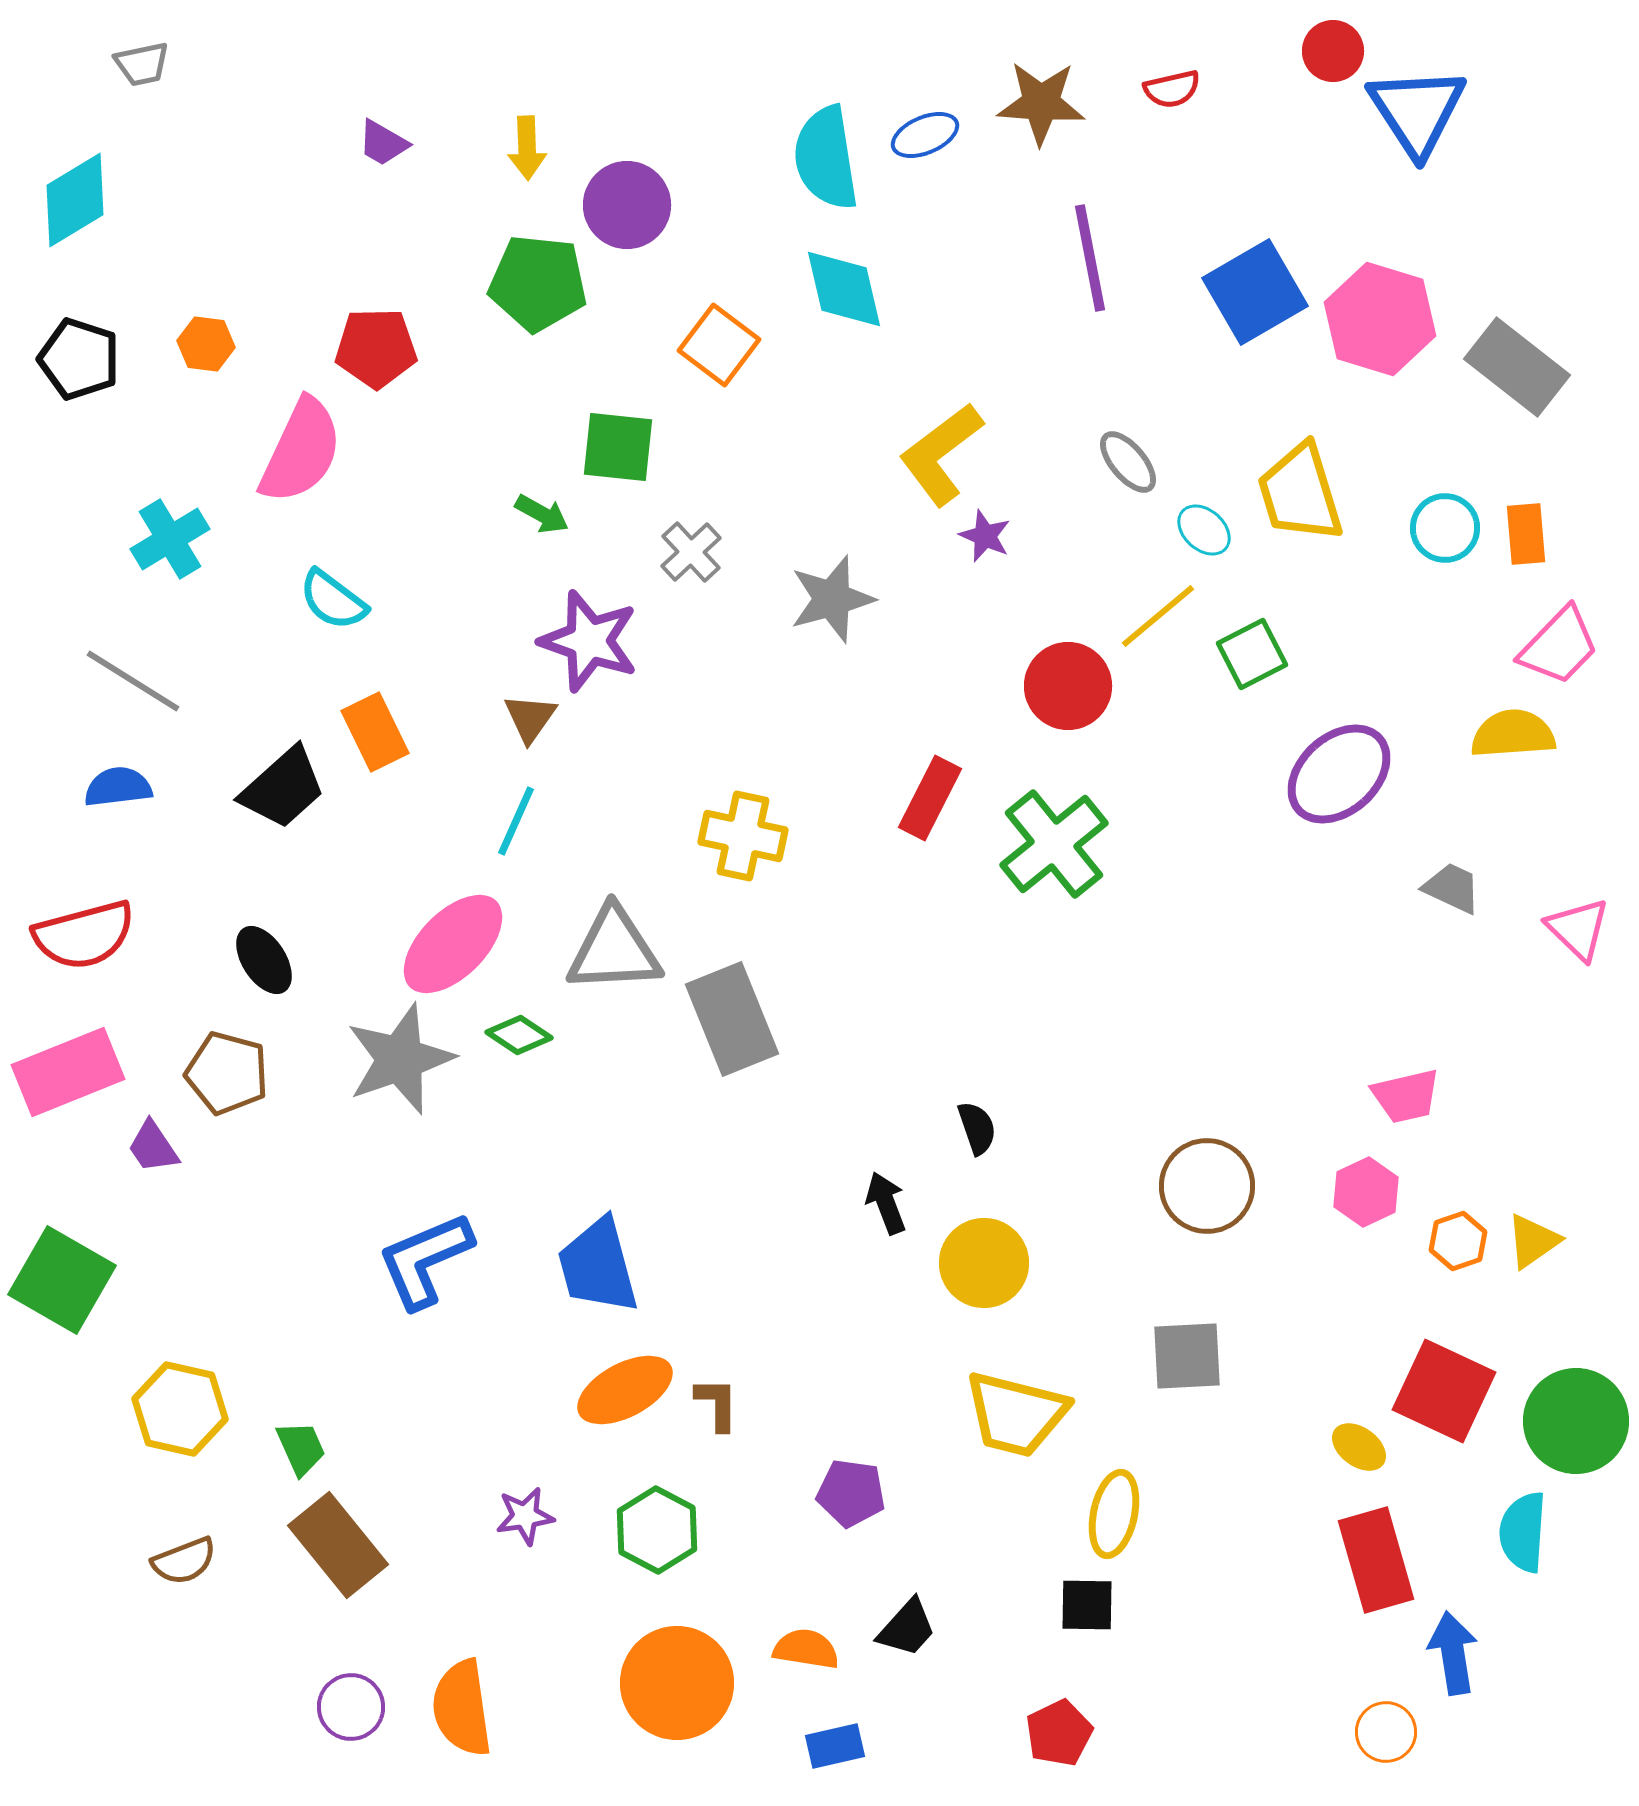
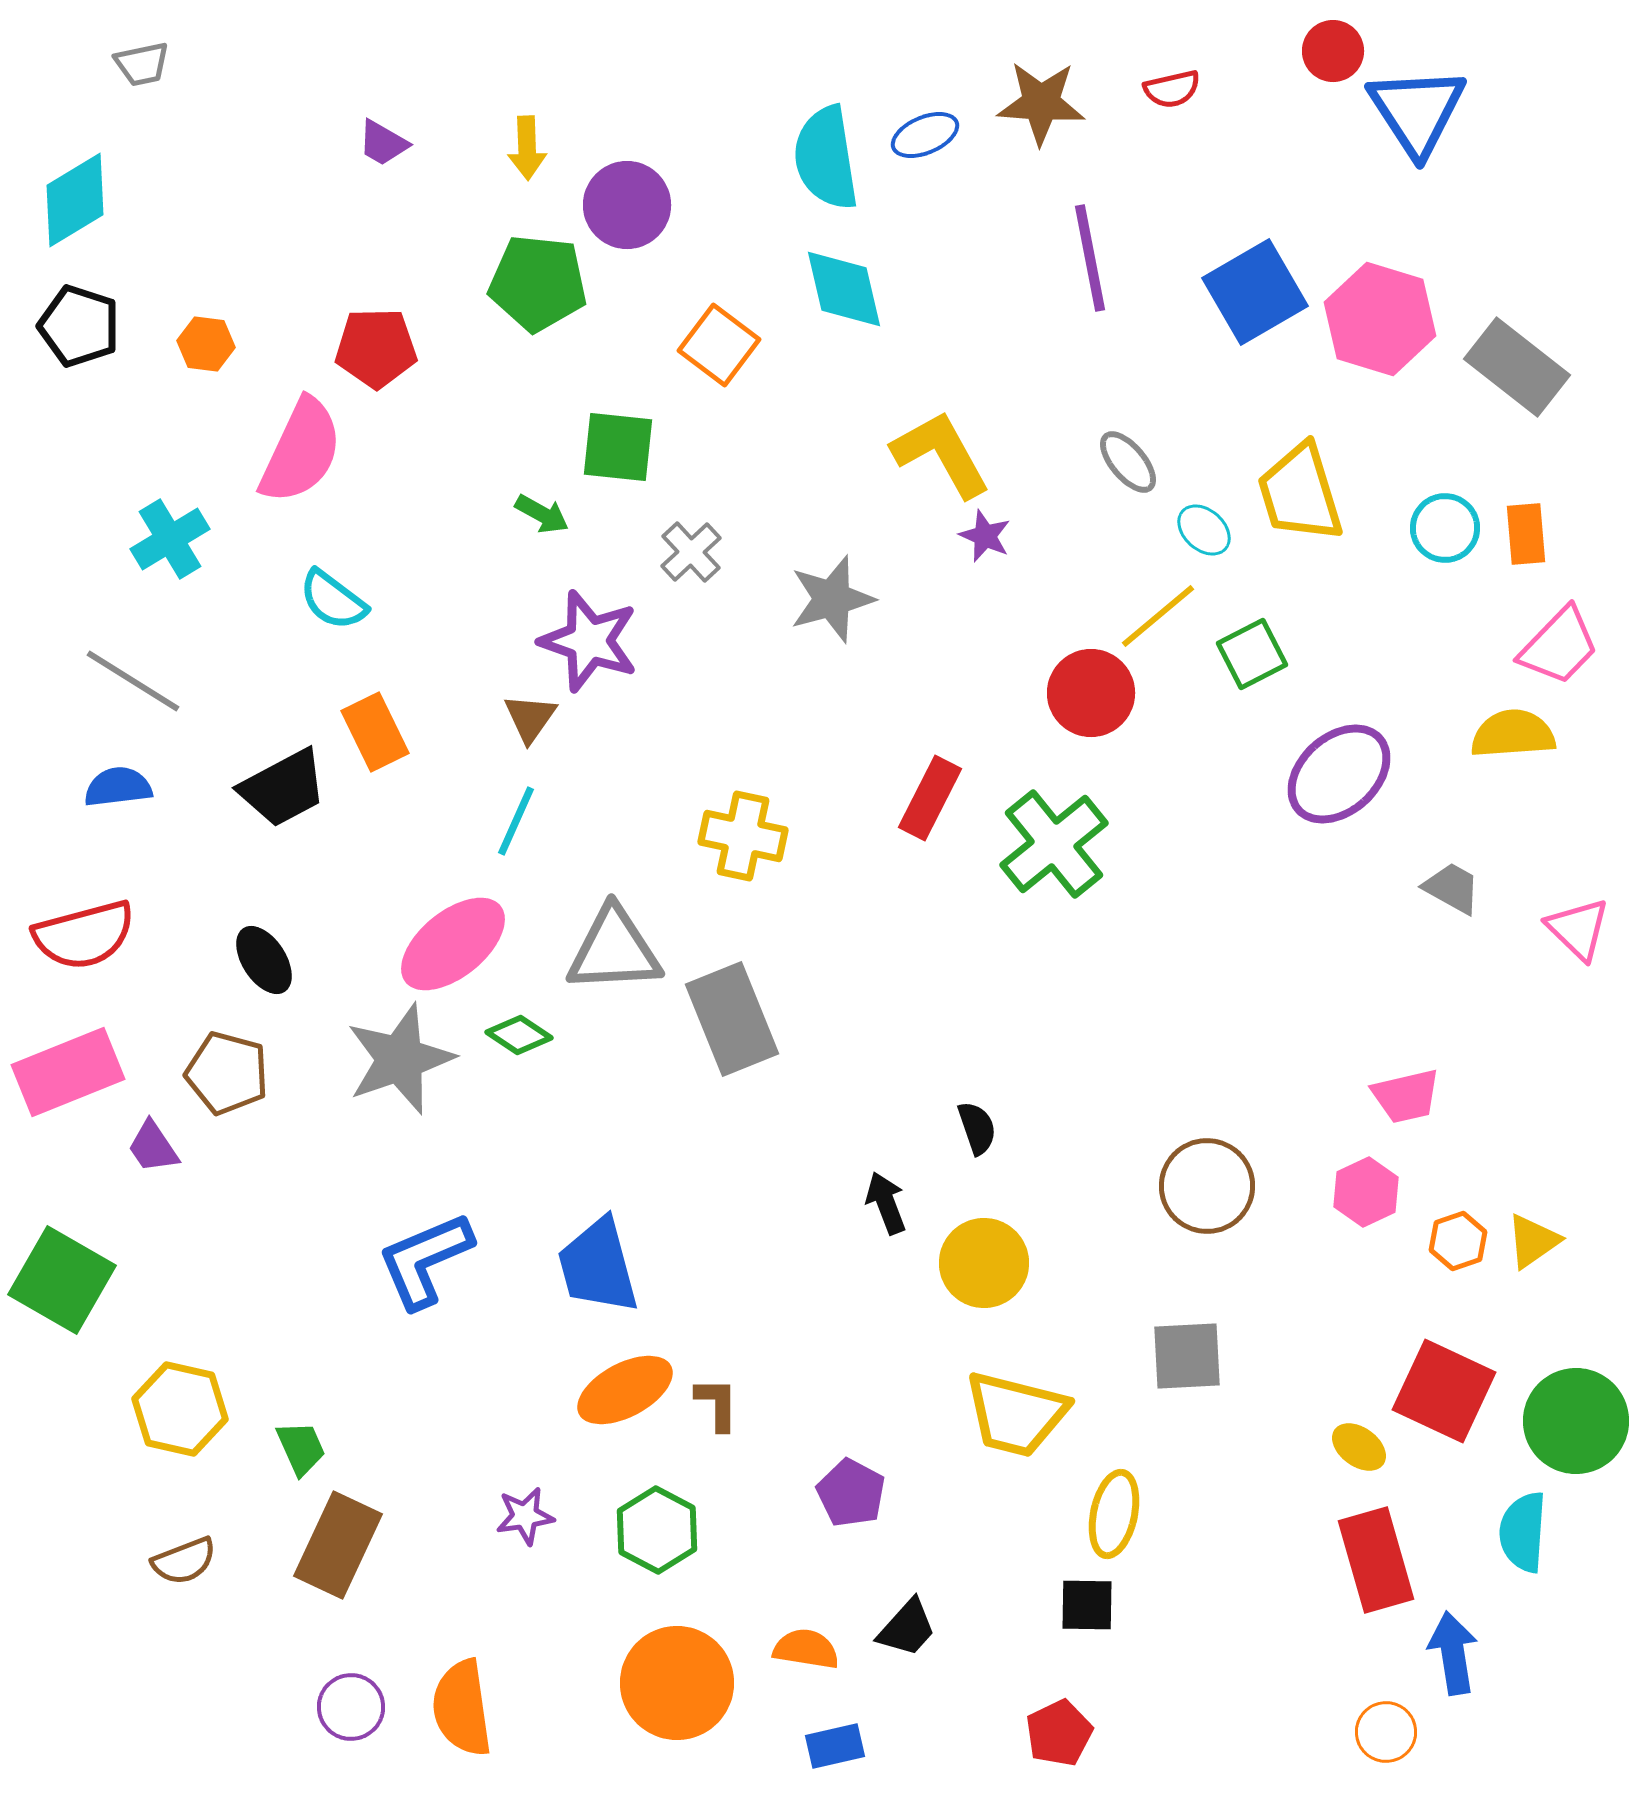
black pentagon at (79, 359): moved 33 px up
yellow L-shape at (941, 454): rotated 98 degrees clockwise
red circle at (1068, 686): moved 23 px right, 7 px down
black trapezoid at (283, 788): rotated 14 degrees clockwise
gray trapezoid at (1452, 888): rotated 4 degrees clockwise
pink ellipse at (453, 944): rotated 6 degrees clockwise
purple pentagon at (851, 1493): rotated 20 degrees clockwise
brown rectangle at (338, 1545): rotated 64 degrees clockwise
